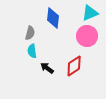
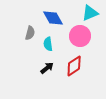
blue diamond: rotated 35 degrees counterclockwise
pink circle: moved 7 px left
cyan semicircle: moved 16 px right, 7 px up
black arrow: rotated 104 degrees clockwise
